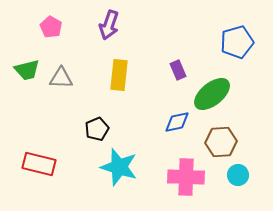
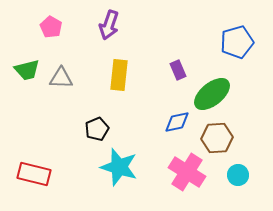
brown hexagon: moved 4 px left, 4 px up
red rectangle: moved 5 px left, 10 px down
pink cross: moved 1 px right, 5 px up; rotated 30 degrees clockwise
